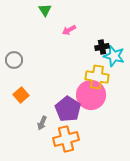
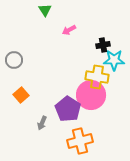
black cross: moved 1 px right, 2 px up
cyan star: moved 4 px down; rotated 15 degrees counterclockwise
orange cross: moved 14 px right, 2 px down
